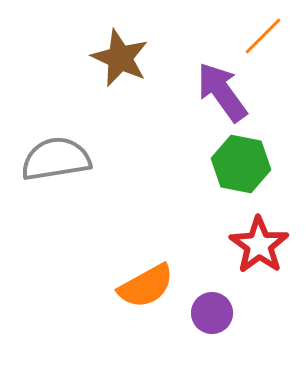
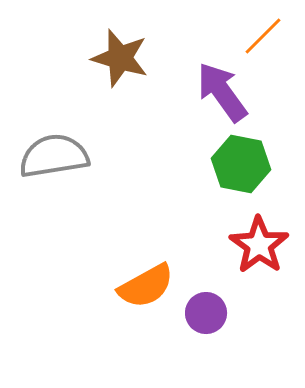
brown star: rotated 8 degrees counterclockwise
gray semicircle: moved 2 px left, 3 px up
purple circle: moved 6 px left
